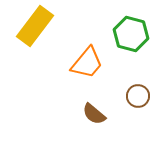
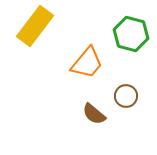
brown circle: moved 12 px left
